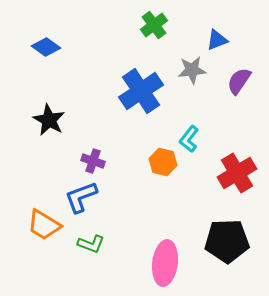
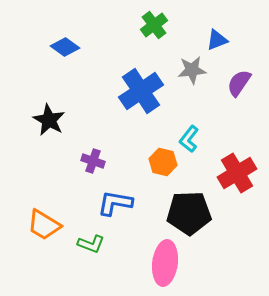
blue diamond: moved 19 px right
purple semicircle: moved 2 px down
blue L-shape: moved 34 px right, 6 px down; rotated 30 degrees clockwise
black pentagon: moved 38 px left, 28 px up
